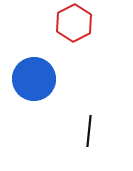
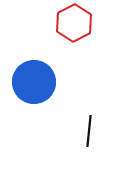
blue circle: moved 3 px down
